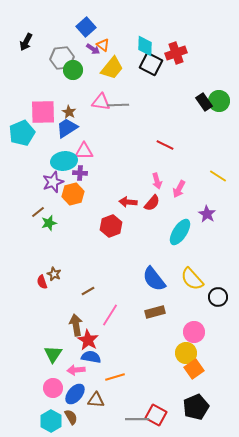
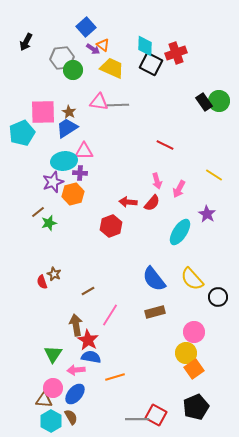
yellow trapezoid at (112, 68): rotated 105 degrees counterclockwise
pink triangle at (101, 102): moved 2 px left
yellow line at (218, 176): moved 4 px left, 1 px up
brown triangle at (96, 400): moved 52 px left
